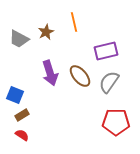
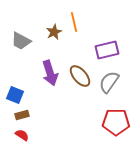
brown star: moved 8 px right
gray trapezoid: moved 2 px right, 2 px down
purple rectangle: moved 1 px right, 1 px up
brown rectangle: rotated 16 degrees clockwise
